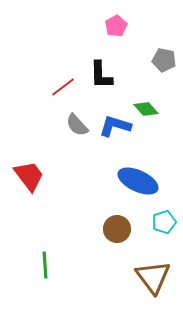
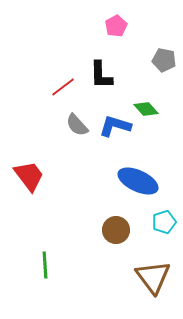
brown circle: moved 1 px left, 1 px down
